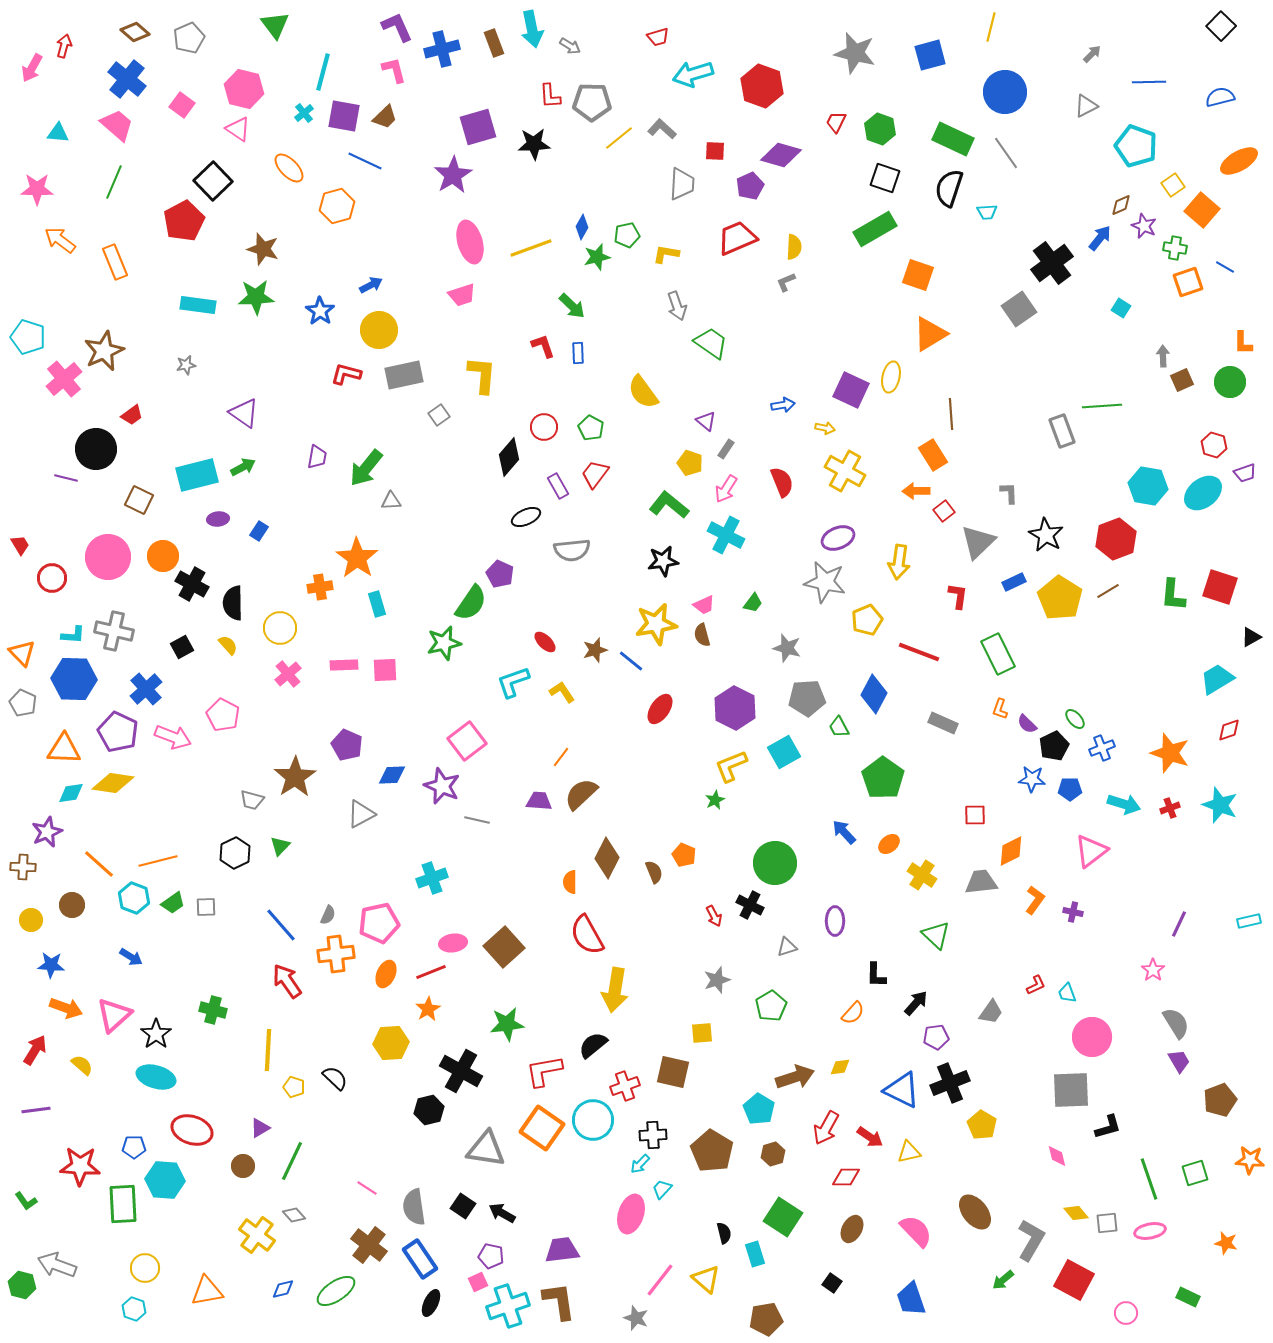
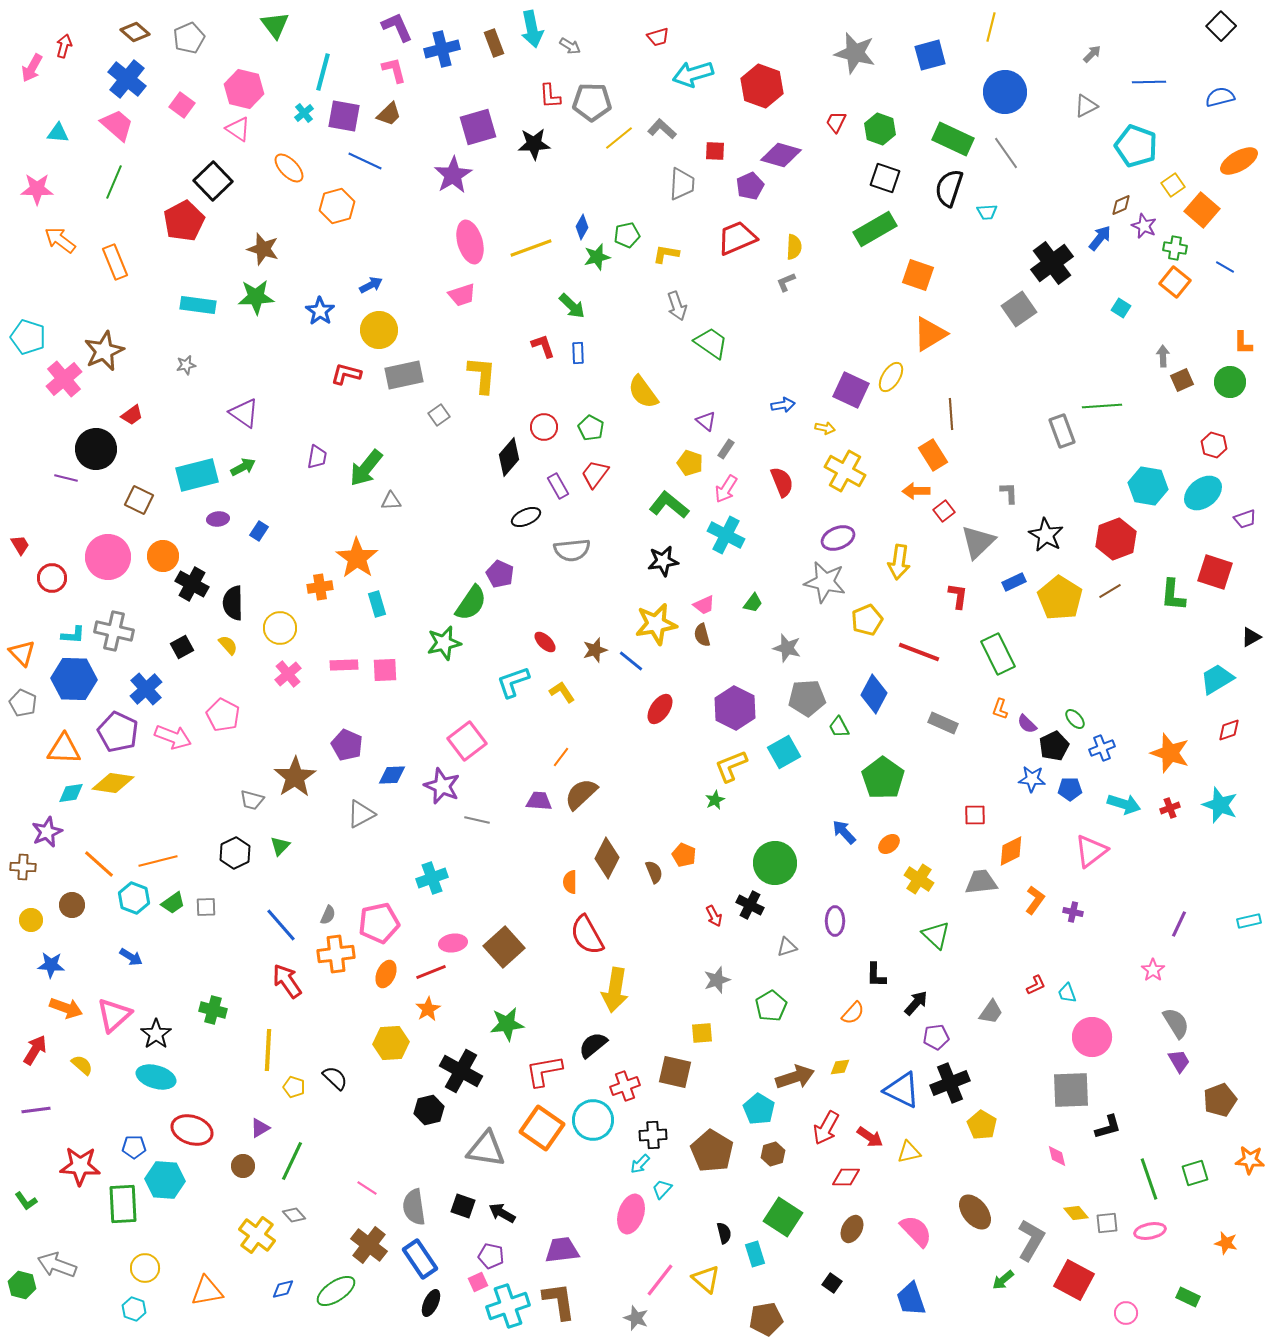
brown trapezoid at (385, 117): moved 4 px right, 3 px up
orange square at (1188, 282): moved 13 px left; rotated 32 degrees counterclockwise
yellow ellipse at (891, 377): rotated 20 degrees clockwise
purple trapezoid at (1245, 473): moved 46 px down
red square at (1220, 587): moved 5 px left, 15 px up
brown line at (1108, 591): moved 2 px right
yellow cross at (922, 875): moved 3 px left, 4 px down
brown square at (673, 1072): moved 2 px right
black square at (463, 1206): rotated 15 degrees counterclockwise
